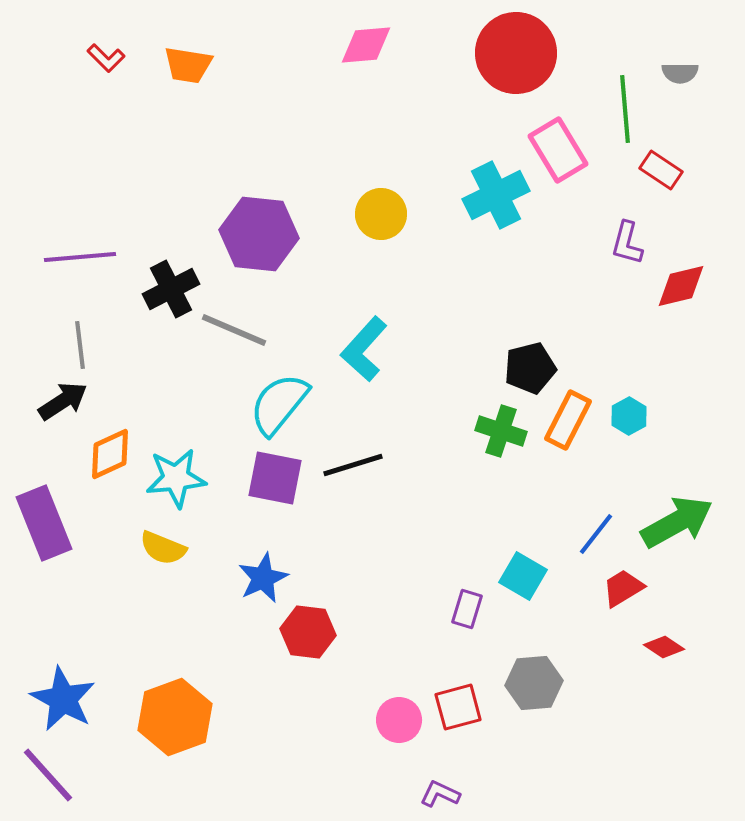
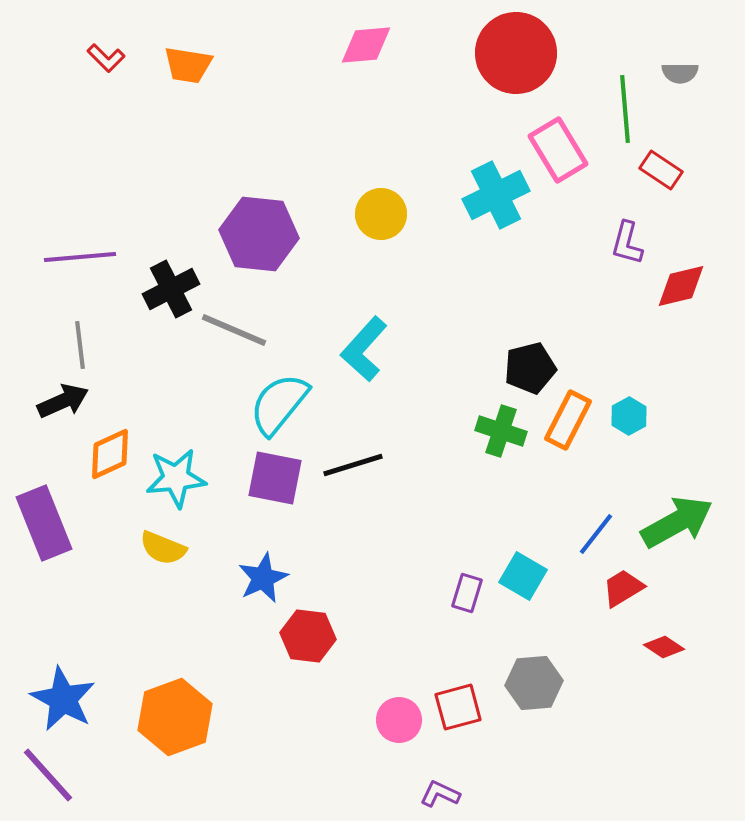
black arrow at (63, 401): rotated 9 degrees clockwise
purple rectangle at (467, 609): moved 16 px up
red hexagon at (308, 632): moved 4 px down
